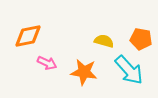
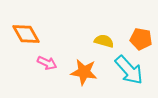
orange diamond: moved 2 px left, 2 px up; rotated 72 degrees clockwise
